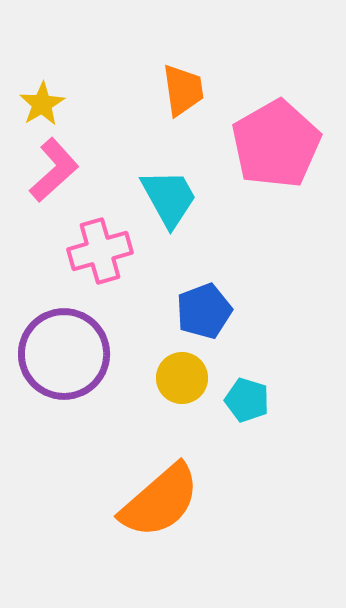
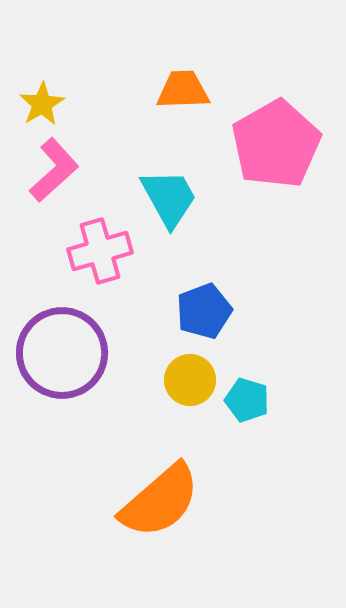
orange trapezoid: rotated 84 degrees counterclockwise
purple circle: moved 2 px left, 1 px up
yellow circle: moved 8 px right, 2 px down
